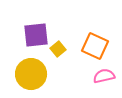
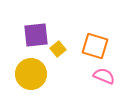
orange square: rotated 8 degrees counterclockwise
pink semicircle: rotated 35 degrees clockwise
